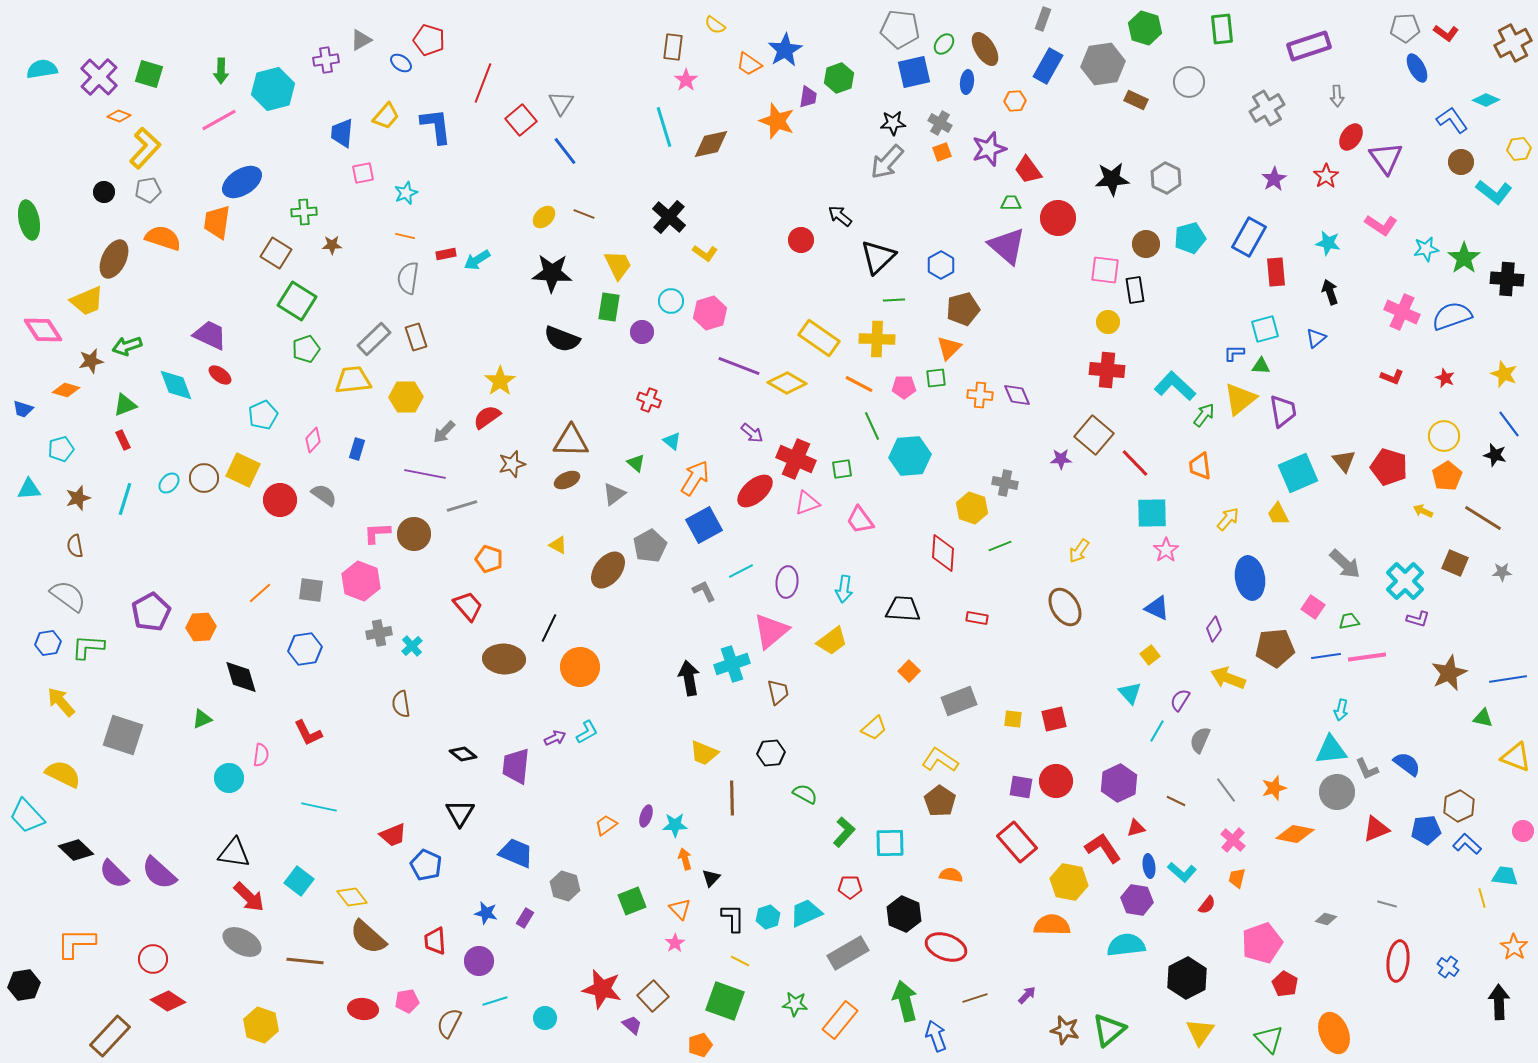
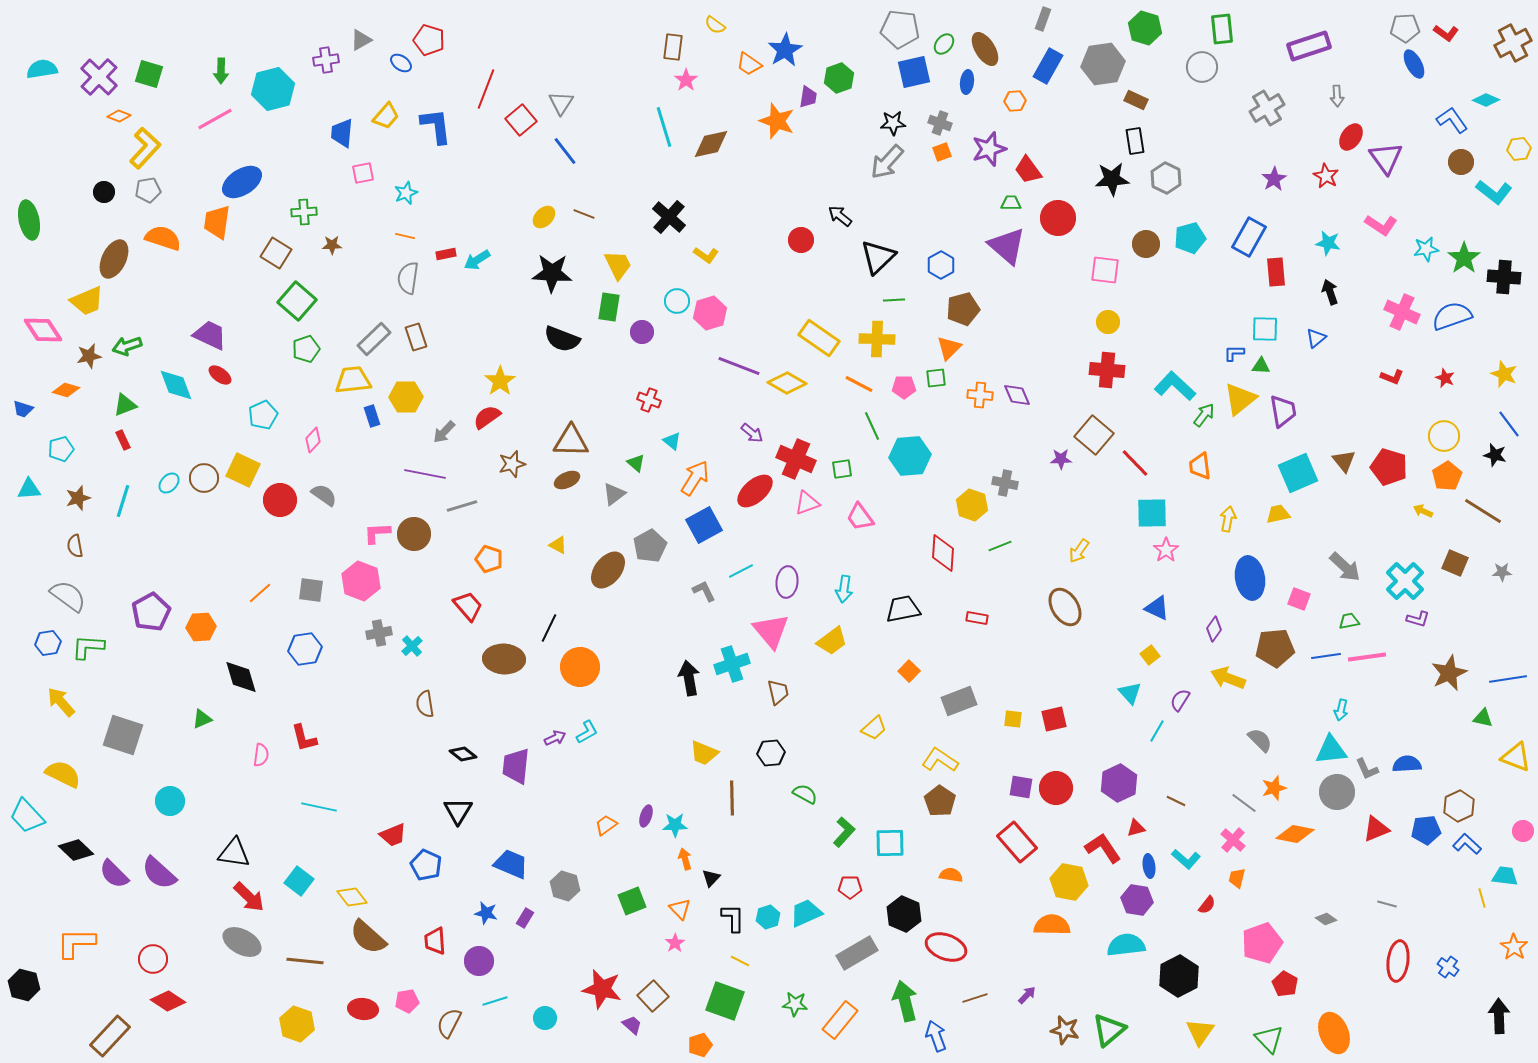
blue ellipse at (1417, 68): moved 3 px left, 4 px up
gray circle at (1189, 82): moved 13 px right, 15 px up
red line at (483, 83): moved 3 px right, 6 px down
pink line at (219, 120): moved 4 px left, 1 px up
gray cross at (940, 123): rotated 10 degrees counterclockwise
red star at (1326, 176): rotated 10 degrees counterclockwise
yellow L-shape at (705, 253): moved 1 px right, 2 px down
black cross at (1507, 279): moved 3 px left, 2 px up
black rectangle at (1135, 290): moved 149 px up
green square at (297, 301): rotated 9 degrees clockwise
cyan circle at (671, 301): moved 6 px right
cyan square at (1265, 329): rotated 16 degrees clockwise
brown star at (91, 361): moved 2 px left, 5 px up
blue rectangle at (357, 449): moved 15 px right, 33 px up; rotated 35 degrees counterclockwise
cyan line at (125, 499): moved 2 px left, 2 px down
yellow hexagon at (972, 508): moved 3 px up
yellow trapezoid at (1278, 514): rotated 105 degrees clockwise
brown line at (1483, 518): moved 7 px up
yellow arrow at (1228, 519): rotated 30 degrees counterclockwise
pink trapezoid at (860, 520): moved 3 px up
gray arrow at (1345, 564): moved 3 px down
pink square at (1313, 607): moved 14 px left, 8 px up; rotated 15 degrees counterclockwise
black trapezoid at (903, 609): rotated 15 degrees counterclockwise
pink triangle at (771, 631): rotated 30 degrees counterclockwise
brown semicircle at (401, 704): moved 24 px right
red L-shape at (308, 733): moved 4 px left, 5 px down; rotated 12 degrees clockwise
gray semicircle at (1200, 740): moved 60 px right; rotated 112 degrees clockwise
blue semicircle at (1407, 764): rotated 40 degrees counterclockwise
cyan circle at (229, 778): moved 59 px left, 23 px down
red circle at (1056, 781): moved 7 px down
gray line at (1226, 790): moved 18 px right, 13 px down; rotated 16 degrees counterclockwise
black triangle at (460, 813): moved 2 px left, 2 px up
blue trapezoid at (516, 853): moved 5 px left, 11 px down
cyan L-shape at (1182, 872): moved 4 px right, 13 px up
gray diamond at (1326, 919): rotated 20 degrees clockwise
gray rectangle at (848, 953): moved 9 px right
black hexagon at (1187, 978): moved 8 px left, 2 px up
black hexagon at (24, 985): rotated 24 degrees clockwise
black arrow at (1499, 1002): moved 14 px down
yellow hexagon at (261, 1025): moved 36 px right, 1 px up
